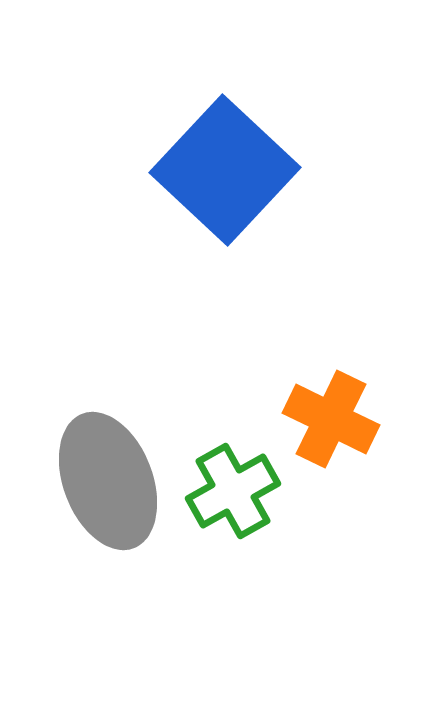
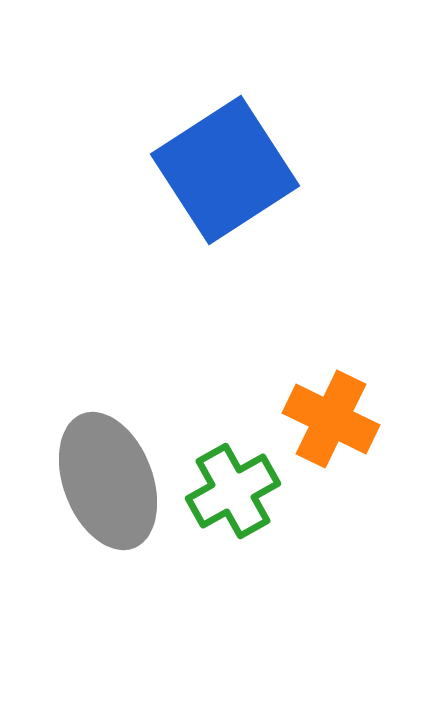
blue square: rotated 14 degrees clockwise
